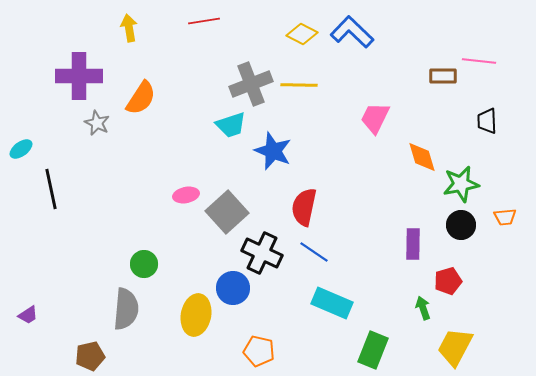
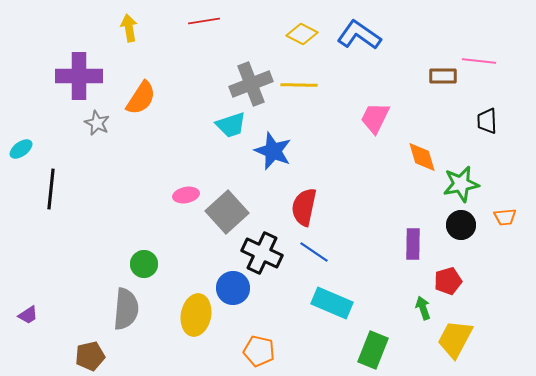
blue L-shape: moved 7 px right, 3 px down; rotated 9 degrees counterclockwise
black line: rotated 18 degrees clockwise
yellow trapezoid: moved 8 px up
